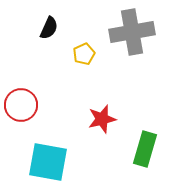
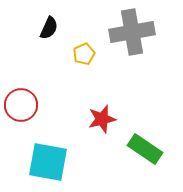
green rectangle: rotated 72 degrees counterclockwise
